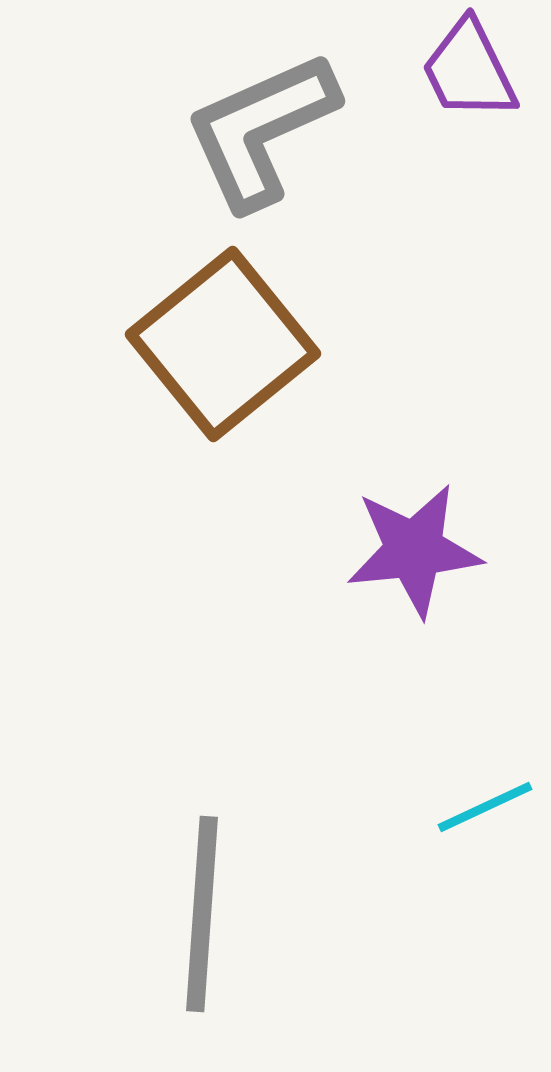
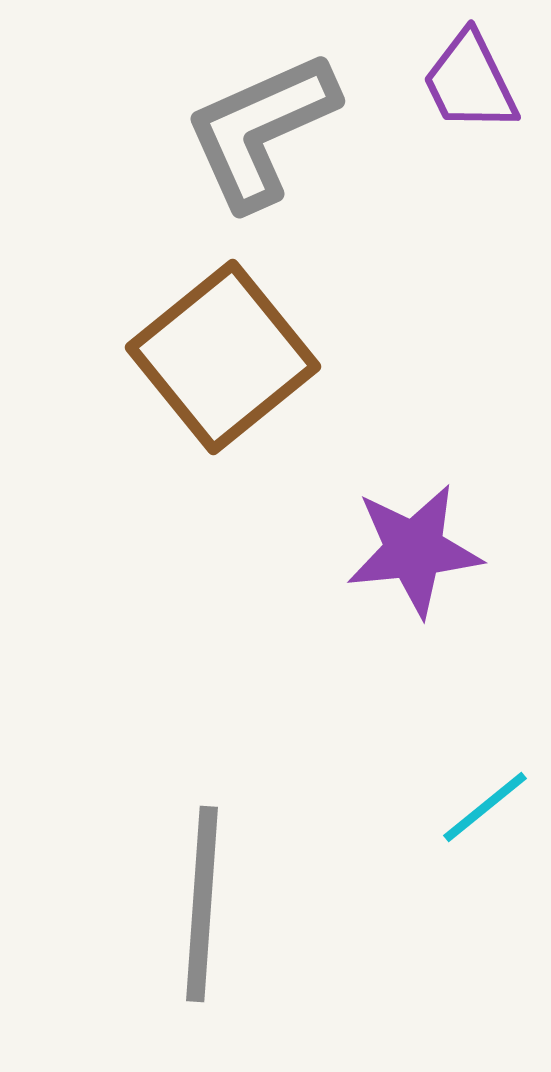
purple trapezoid: moved 1 px right, 12 px down
brown square: moved 13 px down
cyan line: rotated 14 degrees counterclockwise
gray line: moved 10 px up
